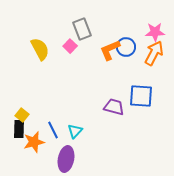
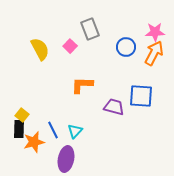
gray rectangle: moved 8 px right
orange L-shape: moved 28 px left, 35 px down; rotated 25 degrees clockwise
